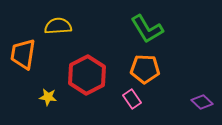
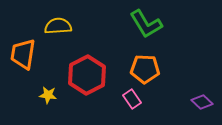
green L-shape: moved 1 px left, 5 px up
yellow star: moved 2 px up
